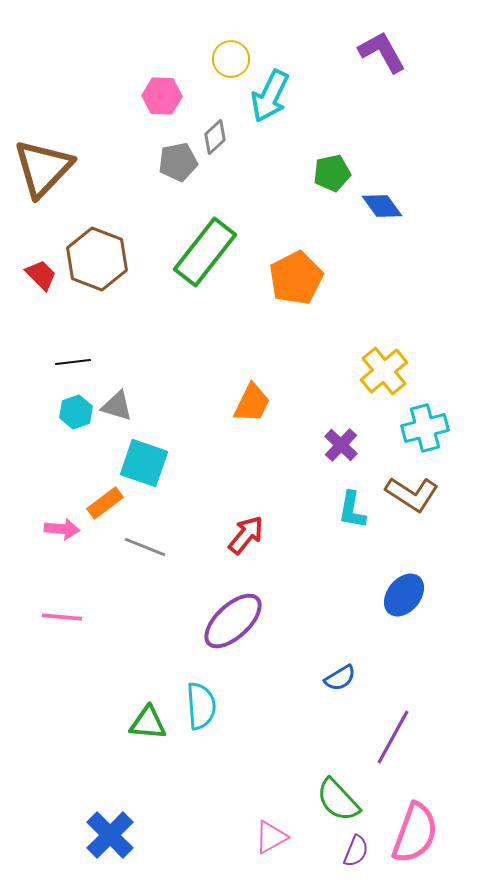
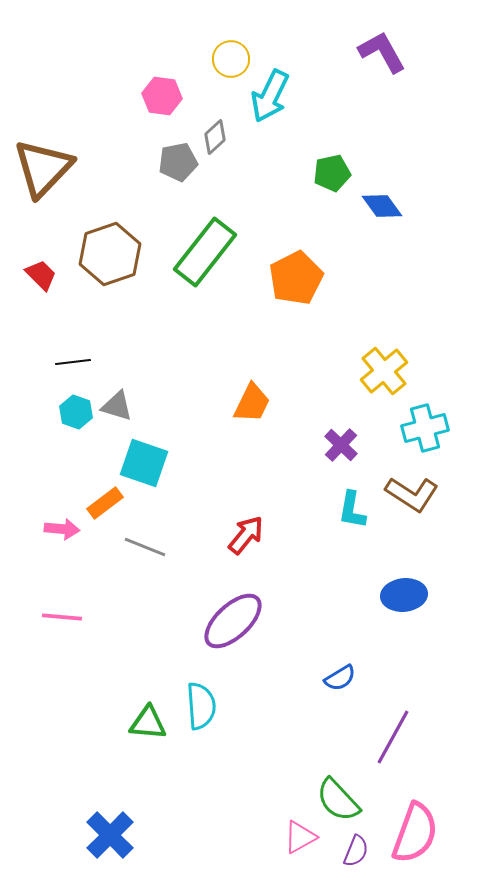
pink hexagon: rotated 6 degrees clockwise
brown hexagon: moved 13 px right, 5 px up; rotated 20 degrees clockwise
cyan hexagon: rotated 20 degrees counterclockwise
blue ellipse: rotated 45 degrees clockwise
pink triangle: moved 29 px right
